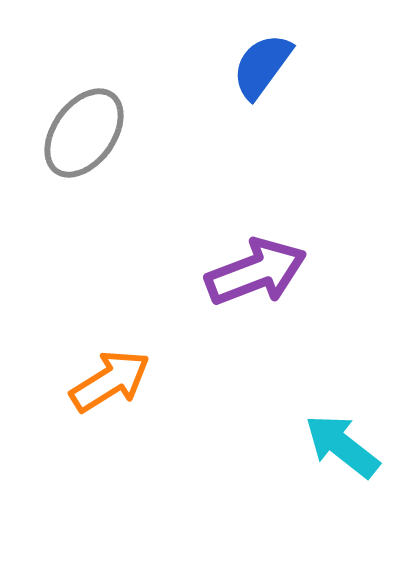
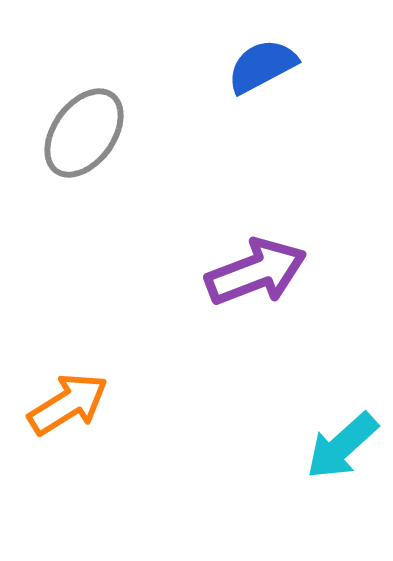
blue semicircle: rotated 26 degrees clockwise
orange arrow: moved 42 px left, 23 px down
cyan arrow: rotated 80 degrees counterclockwise
